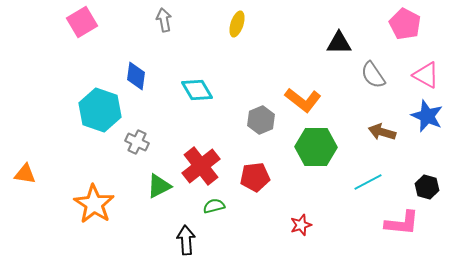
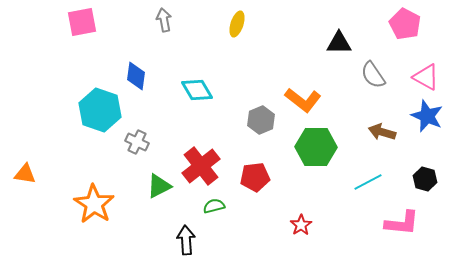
pink square: rotated 20 degrees clockwise
pink triangle: moved 2 px down
black hexagon: moved 2 px left, 8 px up
red star: rotated 15 degrees counterclockwise
